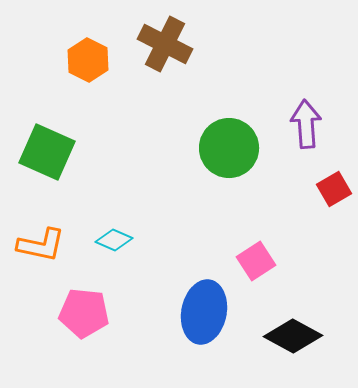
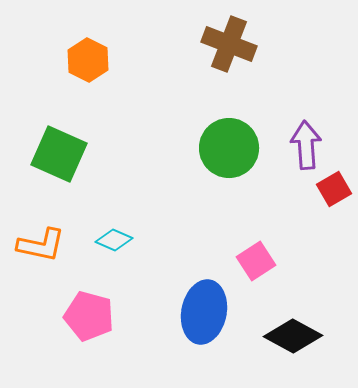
brown cross: moved 64 px right; rotated 6 degrees counterclockwise
purple arrow: moved 21 px down
green square: moved 12 px right, 2 px down
pink pentagon: moved 5 px right, 3 px down; rotated 9 degrees clockwise
